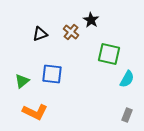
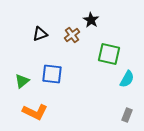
brown cross: moved 1 px right, 3 px down; rotated 14 degrees clockwise
